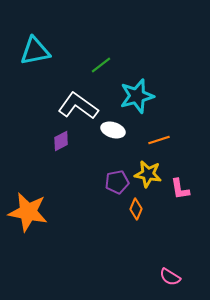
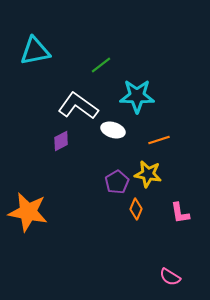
cyan star: rotated 16 degrees clockwise
purple pentagon: rotated 20 degrees counterclockwise
pink L-shape: moved 24 px down
